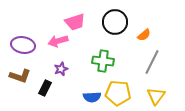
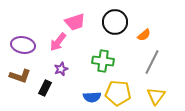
pink arrow: moved 1 px down; rotated 36 degrees counterclockwise
